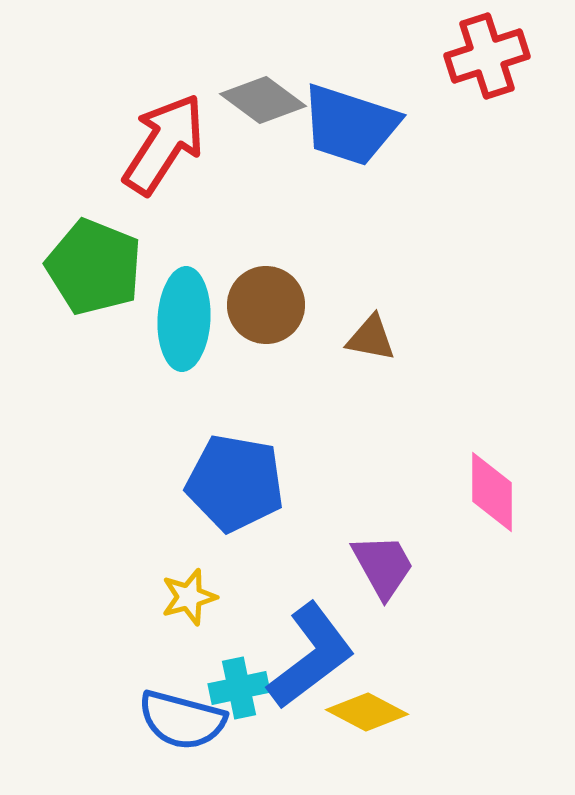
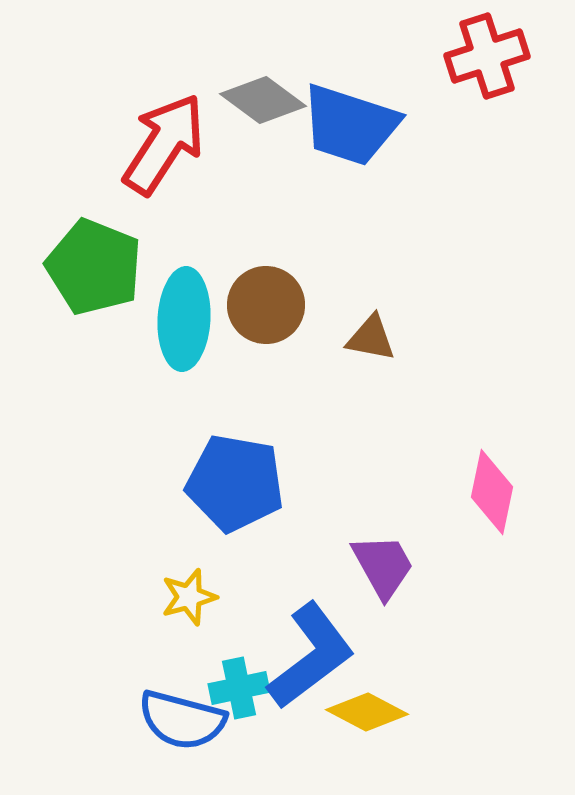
pink diamond: rotated 12 degrees clockwise
